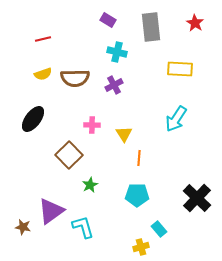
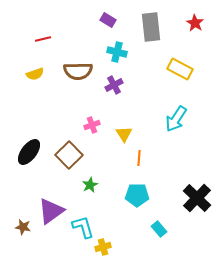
yellow rectangle: rotated 25 degrees clockwise
yellow semicircle: moved 8 px left
brown semicircle: moved 3 px right, 7 px up
black ellipse: moved 4 px left, 33 px down
pink cross: rotated 21 degrees counterclockwise
yellow cross: moved 38 px left
